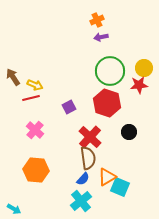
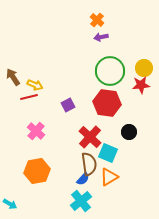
orange cross: rotated 24 degrees counterclockwise
red star: moved 2 px right
red line: moved 2 px left, 1 px up
red hexagon: rotated 12 degrees counterclockwise
purple square: moved 1 px left, 2 px up
pink cross: moved 1 px right, 1 px down
brown semicircle: moved 1 px right, 6 px down
orange hexagon: moved 1 px right, 1 px down; rotated 15 degrees counterclockwise
orange triangle: moved 2 px right
cyan square: moved 12 px left, 34 px up
cyan arrow: moved 4 px left, 5 px up
